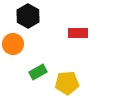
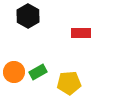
red rectangle: moved 3 px right
orange circle: moved 1 px right, 28 px down
yellow pentagon: moved 2 px right
